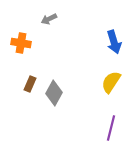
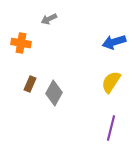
blue arrow: rotated 90 degrees clockwise
